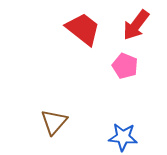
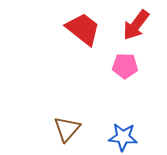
pink pentagon: rotated 20 degrees counterclockwise
brown triangle: moved 13 px right, 7 px down
